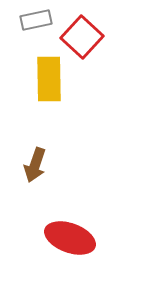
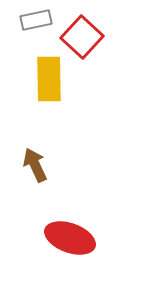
brown arrow: rotated 136 degrees clockwise
